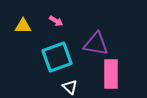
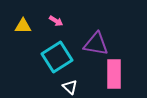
cyan square: rotated 12 degrees counterclockwise
pink rectangle: moved 3 px right
